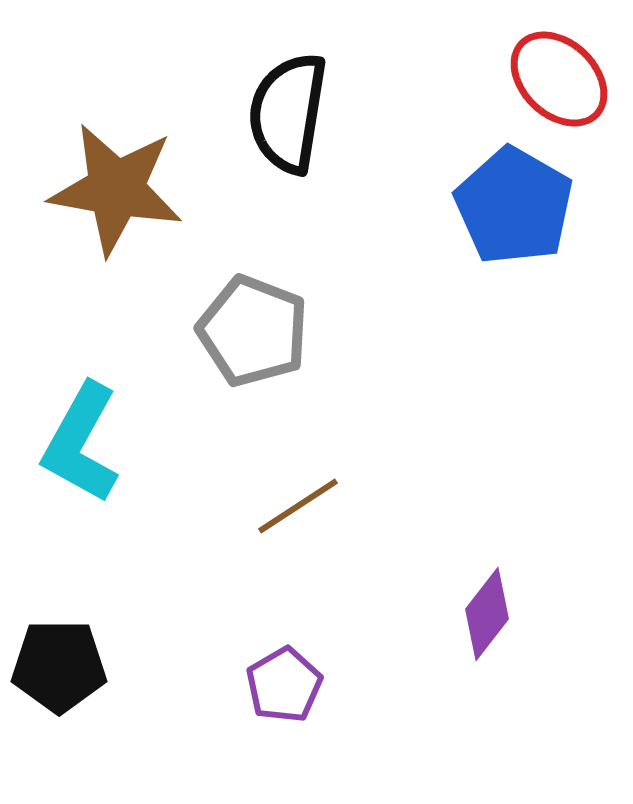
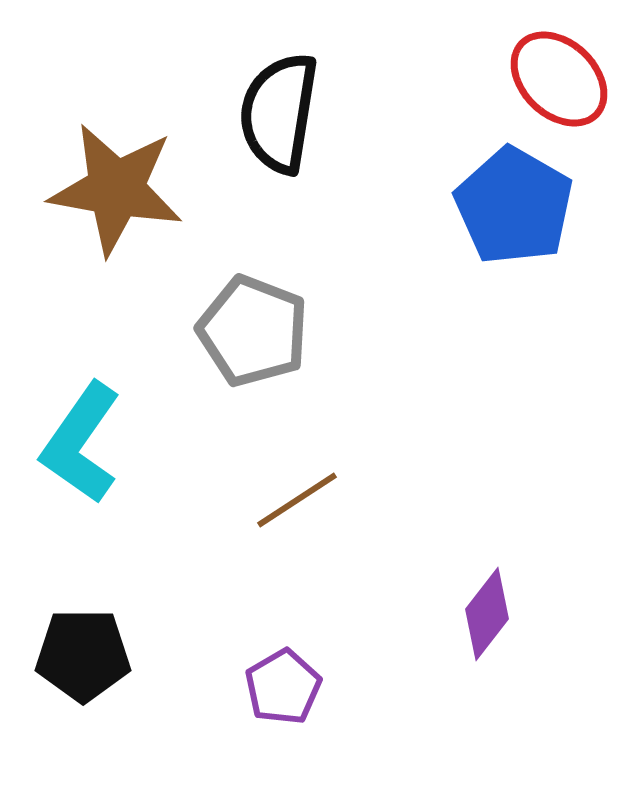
black semicircle: moved 9 px left
cyan L-shape: rotated 6 degrees clockwise
brown line: moved 1 px left, 6 px up
black pentagon: moved 24 px right, 11 px up
purple pentagon: moved 1 px left, 2 px down
